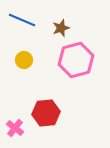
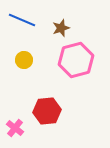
red hexagon: moved 1 px right, 2 px up
